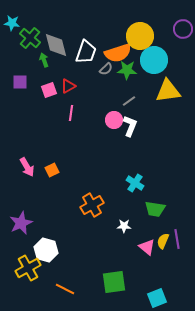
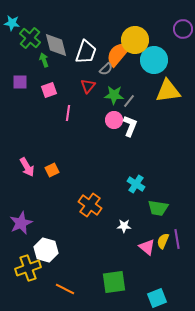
yellow circle: moved 5 px left, 4 px down
orange semicircle: moved 1 px down; rotated 148 degrees clockwise
green star: moved 13 px left, 25 px down
red triangle: moved 20 px right; rotated 21 degrees counterclockwise
gray line: rotated 16 degrees counterclockwise
pink line: moved 3 px left
cyan cross: moved 1 px right, 1 px down
orange cross: moved 2 px left; rotated 25 degrees counterclockwise
green trapezoid: moved 3 px right, 1 px up
yellow cross: rotated 10 degrees clockwise
